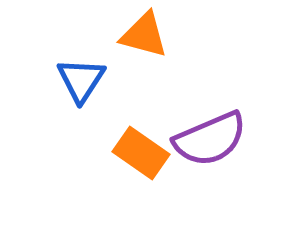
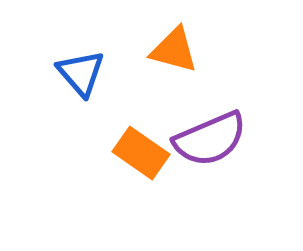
orange triangle: moved 30 px right, 15 px down
blue triangle: moved 7 px up; rotated 14 degrees counterclockwise
